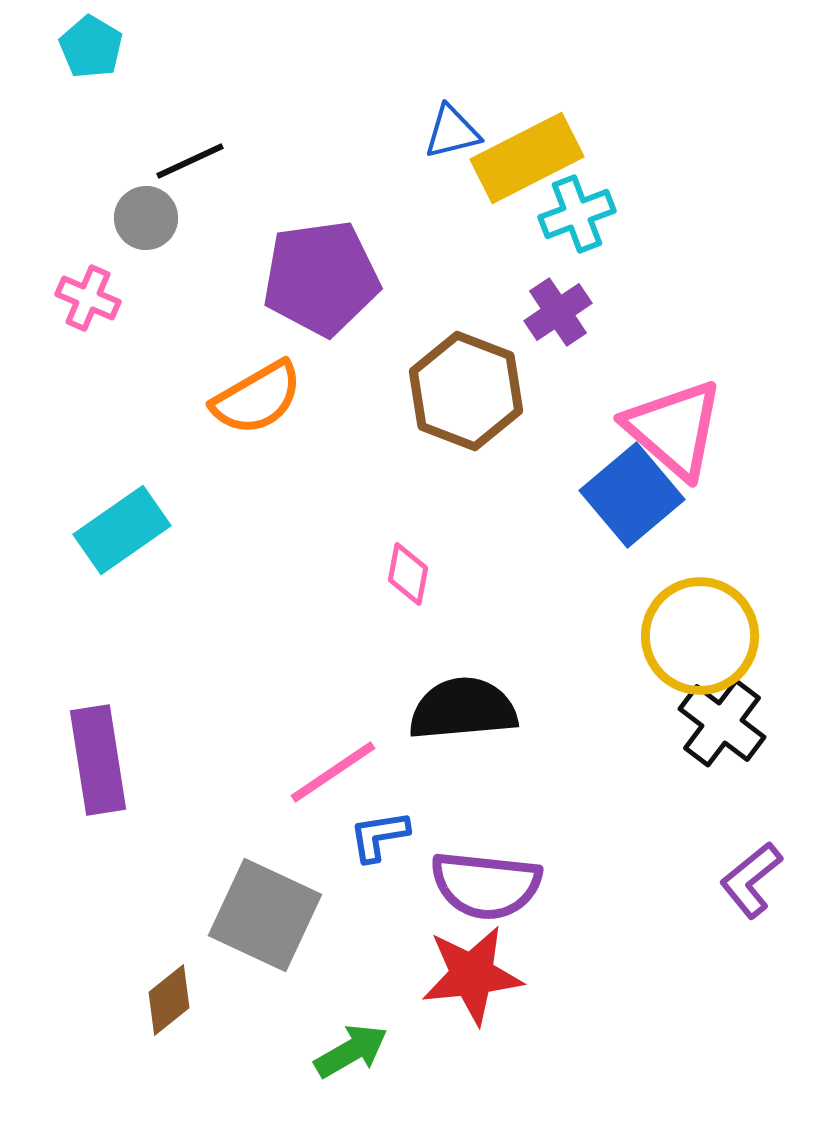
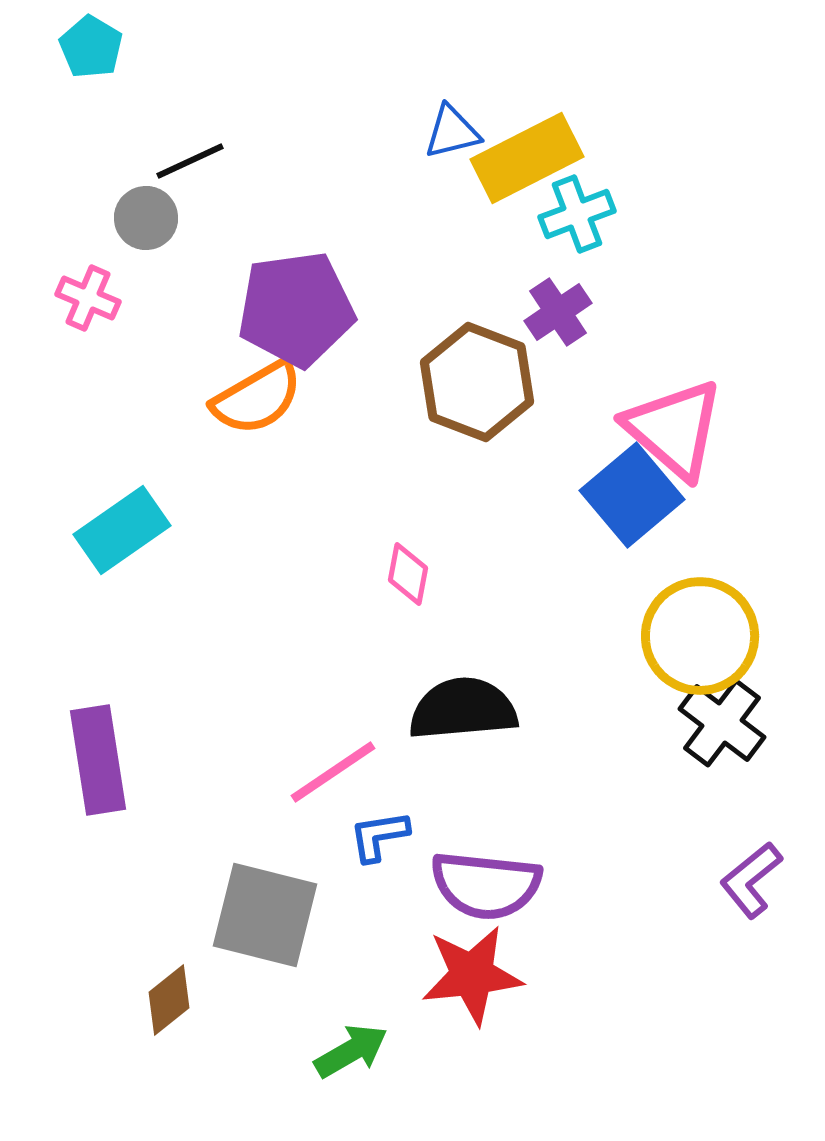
purple pentagon: moved 25 px left, 31 px down
brown hexagon: moved 11 px right, 9 px up
gray square: rotated 11 degrees counterclockwise
